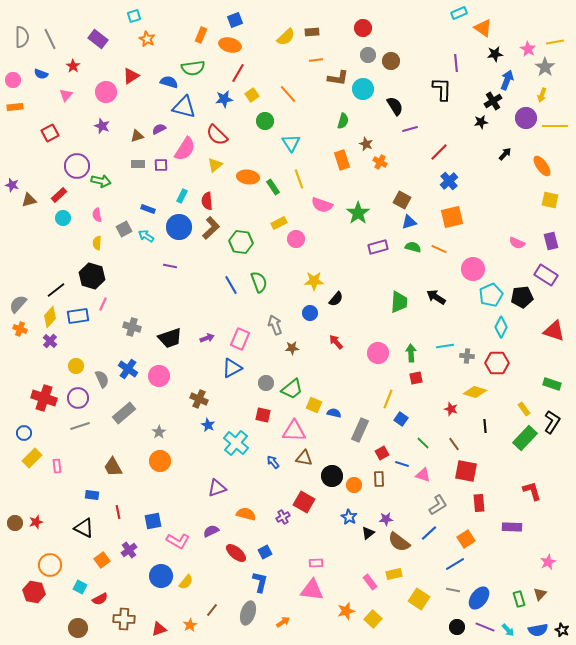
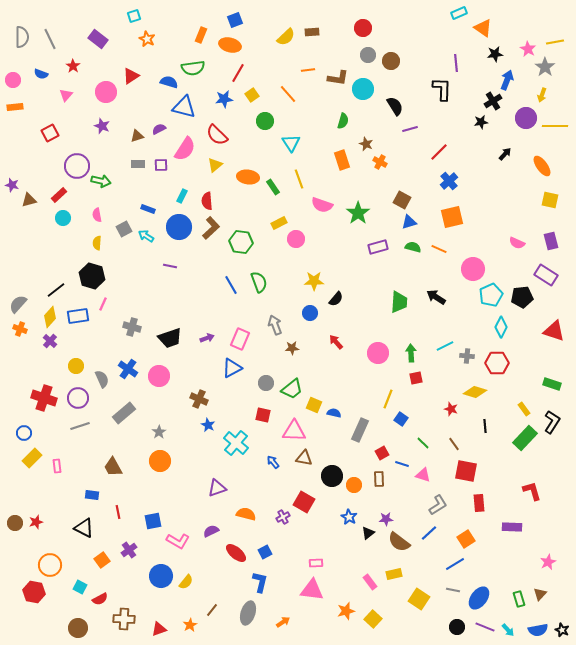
orange line at (316, 60): moved 8 px left, 10 px down
cyan line at (445, 346): rotated 18 degrees counterclockwise
